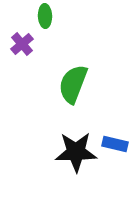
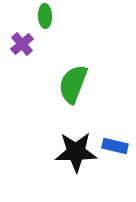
blue rectangle: moved 2 px down
